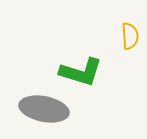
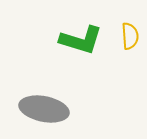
green L-shape: moved 32 px up
